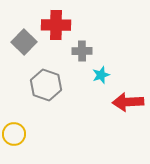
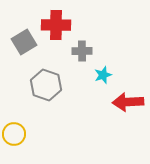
gray square: rotated 15 degrees clockwise
cyan star: moved 2 px right
